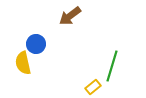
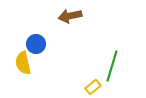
brown arrow: rotated 25 degrees clockwise
